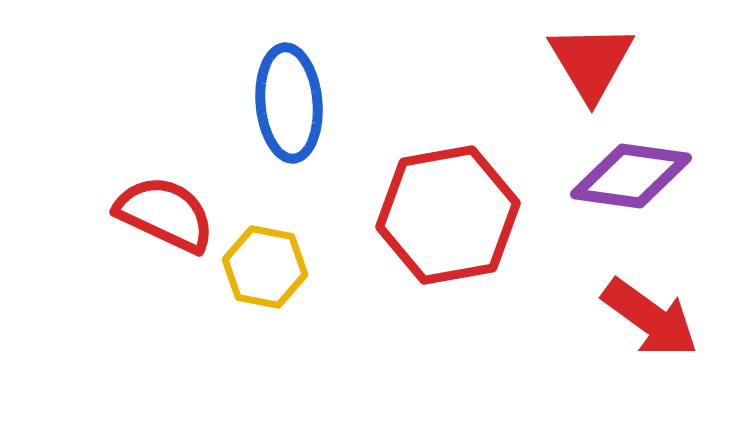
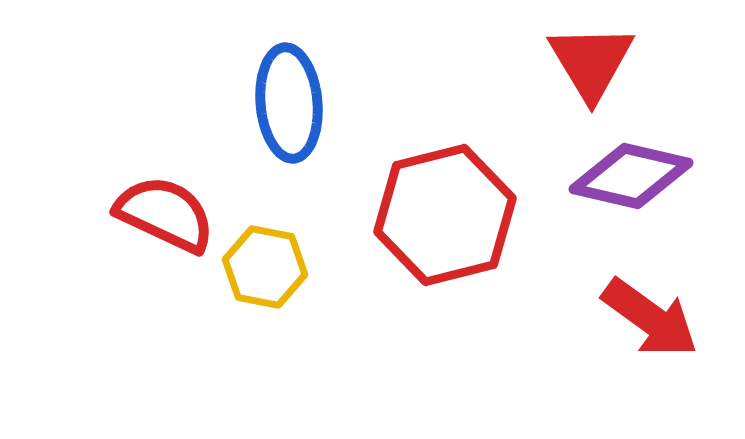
purple diamond: rotated 5 degrees clockwise
red hexagon: moved 3 px left; rotated 4 degrees counterclockwise
